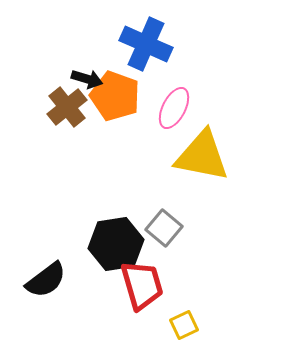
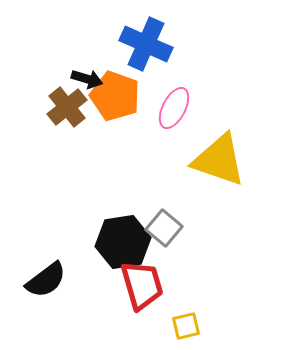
yellow triangle: moved 17 px right, 4 px down; rotated 8 degrees clockwise
black hexagon: moved 7 px right, 2 px up
yellow square: moved 2 px right, 1 px down; rotated 12 degrees clockwise
